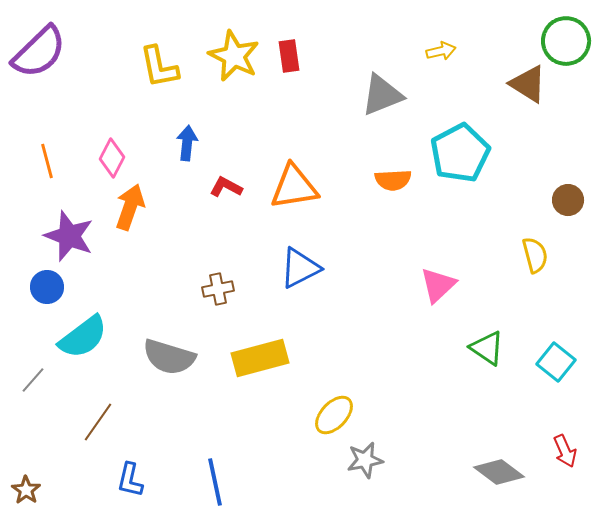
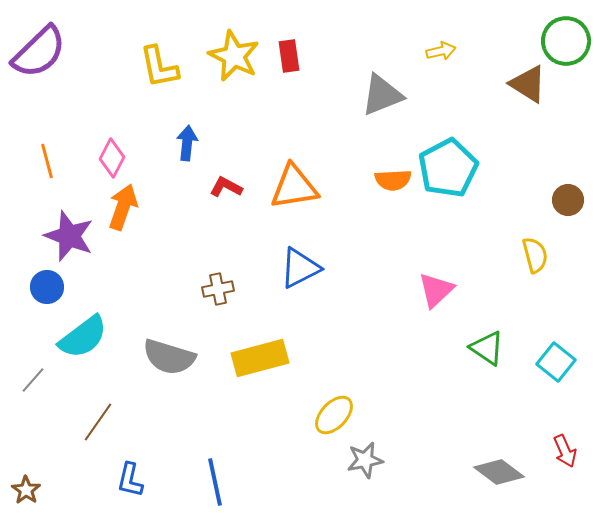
cyan pentagon: moved 12 px left, 15 px down
orange arrow: moved 7 px left
pink triangle: moved 2 px left, 5 px down
